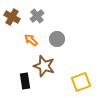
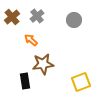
brown cross: rotated 21 degrees clockwise
gray circle: moved 17 px right, 19 px up
brown star: moved 1 px left, 2 px up; rotated 25 degrees counterclockwise
